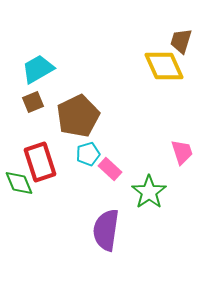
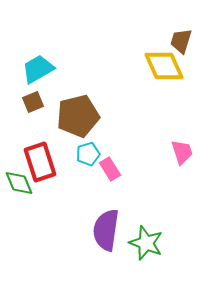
brown pentagon: rotated 12 degrees clockwise
pink rectangle: rotated 15 degrees clockwise
green star: moved 3 px left, 51 px down; rotated 16 degrees counterclockwise
